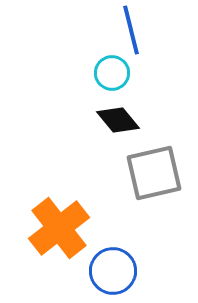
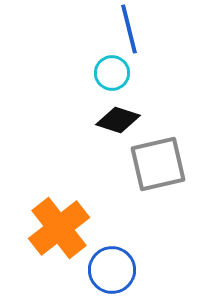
blue line: moved 2 px left, 1 px up
black diamond: rotated 33 degrees counterclockwise
gray square: moved 4 px right, 9 px up
blue circle: moved 1 px left, 1 px up
